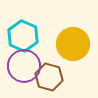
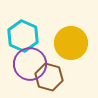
yellow circle: moved 2 px left, 1 px up
purple circle: moved 6 px right, 2 px up
